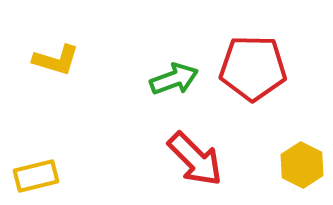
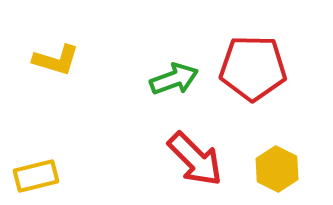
yellow hexagon: moved 25 px left, 4 px down
